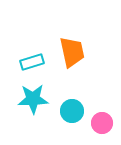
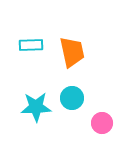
cyan rectangle: moved 1 px left, 17 px up; rotated 15 degrees clockwise
cyan star: moved 3 px right, 8 px down
cyan circle: moved 13 px up
